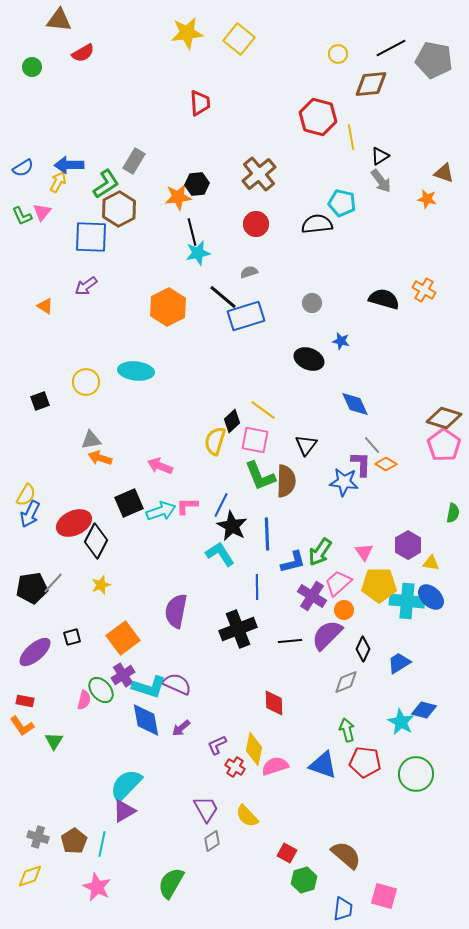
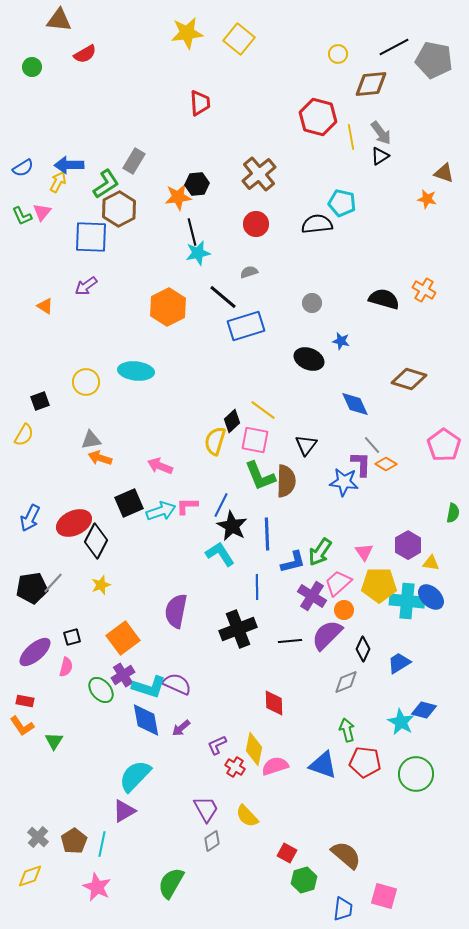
black line at (391, 48): moved 3 px right, 1 px up
red semicircle at (83, 53): moved 2 px right, 1 px down
gray arrow at (381, 181): moved 48 px up
blue rectangle at (246, 316): moved 10 px down
brown diamond at (444, 418): moved 35 px left, 39 px up
yellow semicircle at (26, 495): moved 2 px left, 60 px up
blue arrow at (30, 514): moved 4 px down
pink semicircle at (84, 700): moved 18 px left, 33 px up
cyan semicircle at (126, 785): moved 9 px right, 9 px up
gray cross at (38, 837): rotated 25 degrees clockwise
